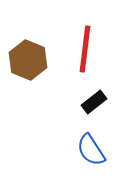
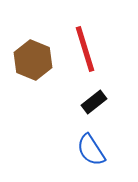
red line: rotated 24 degrees counterclockwise
brown hexagon: moved 5 px right
